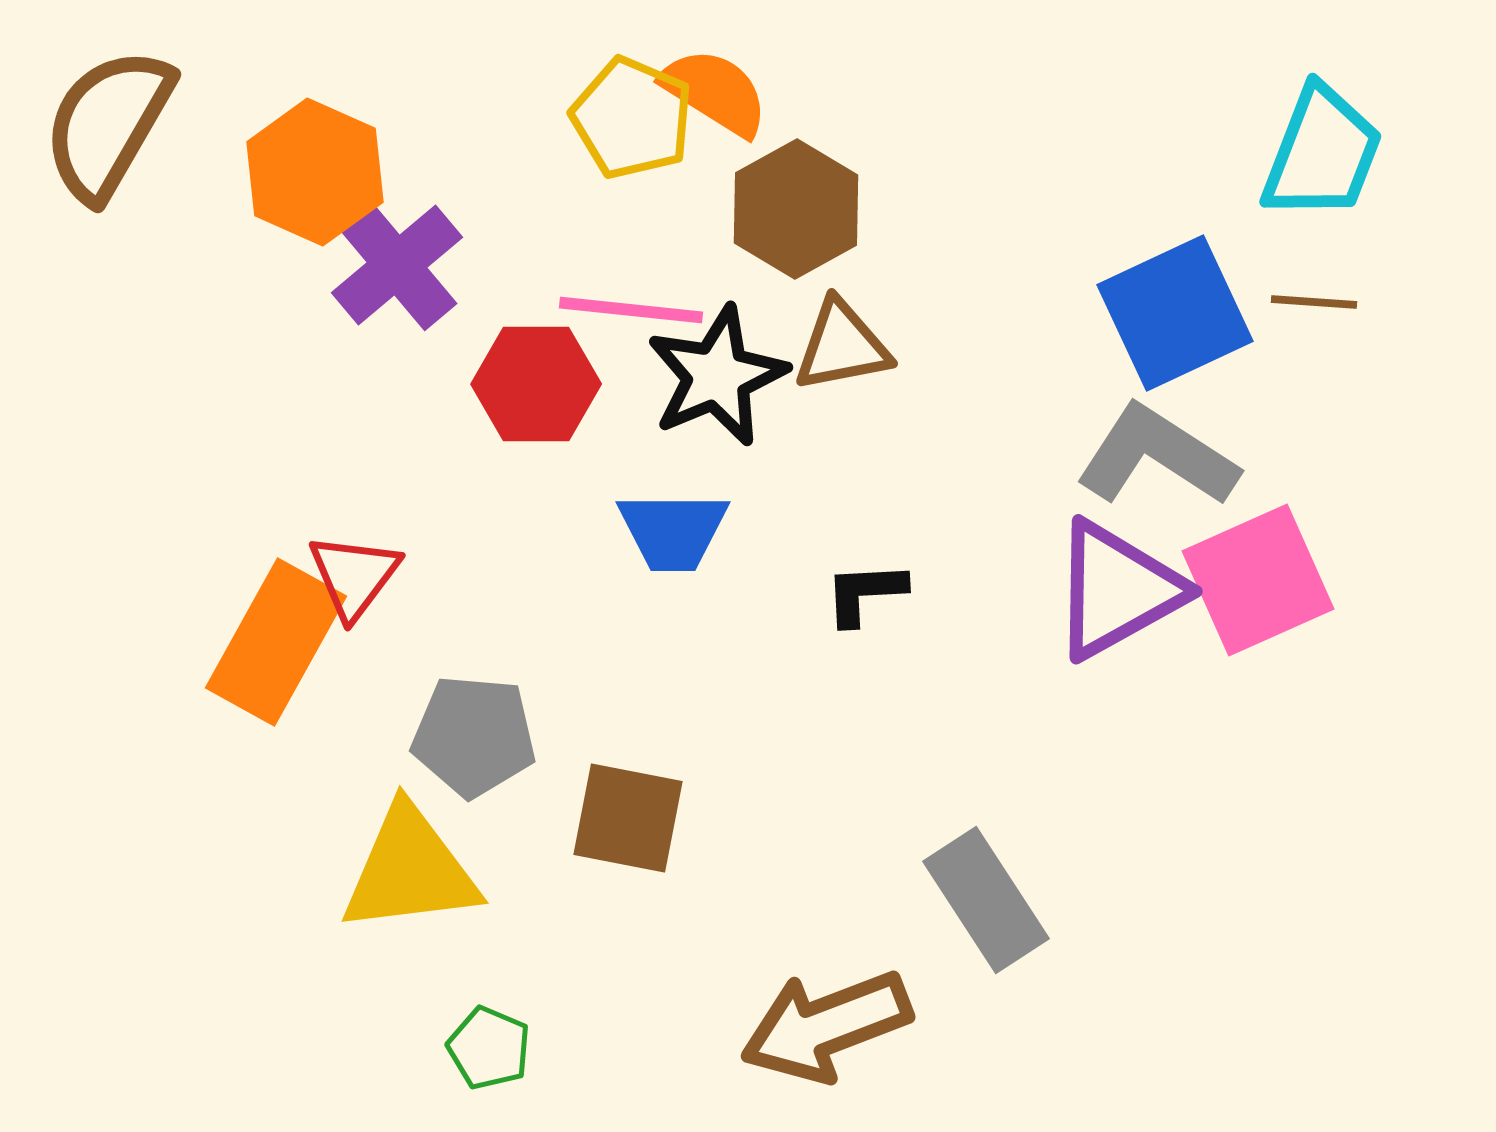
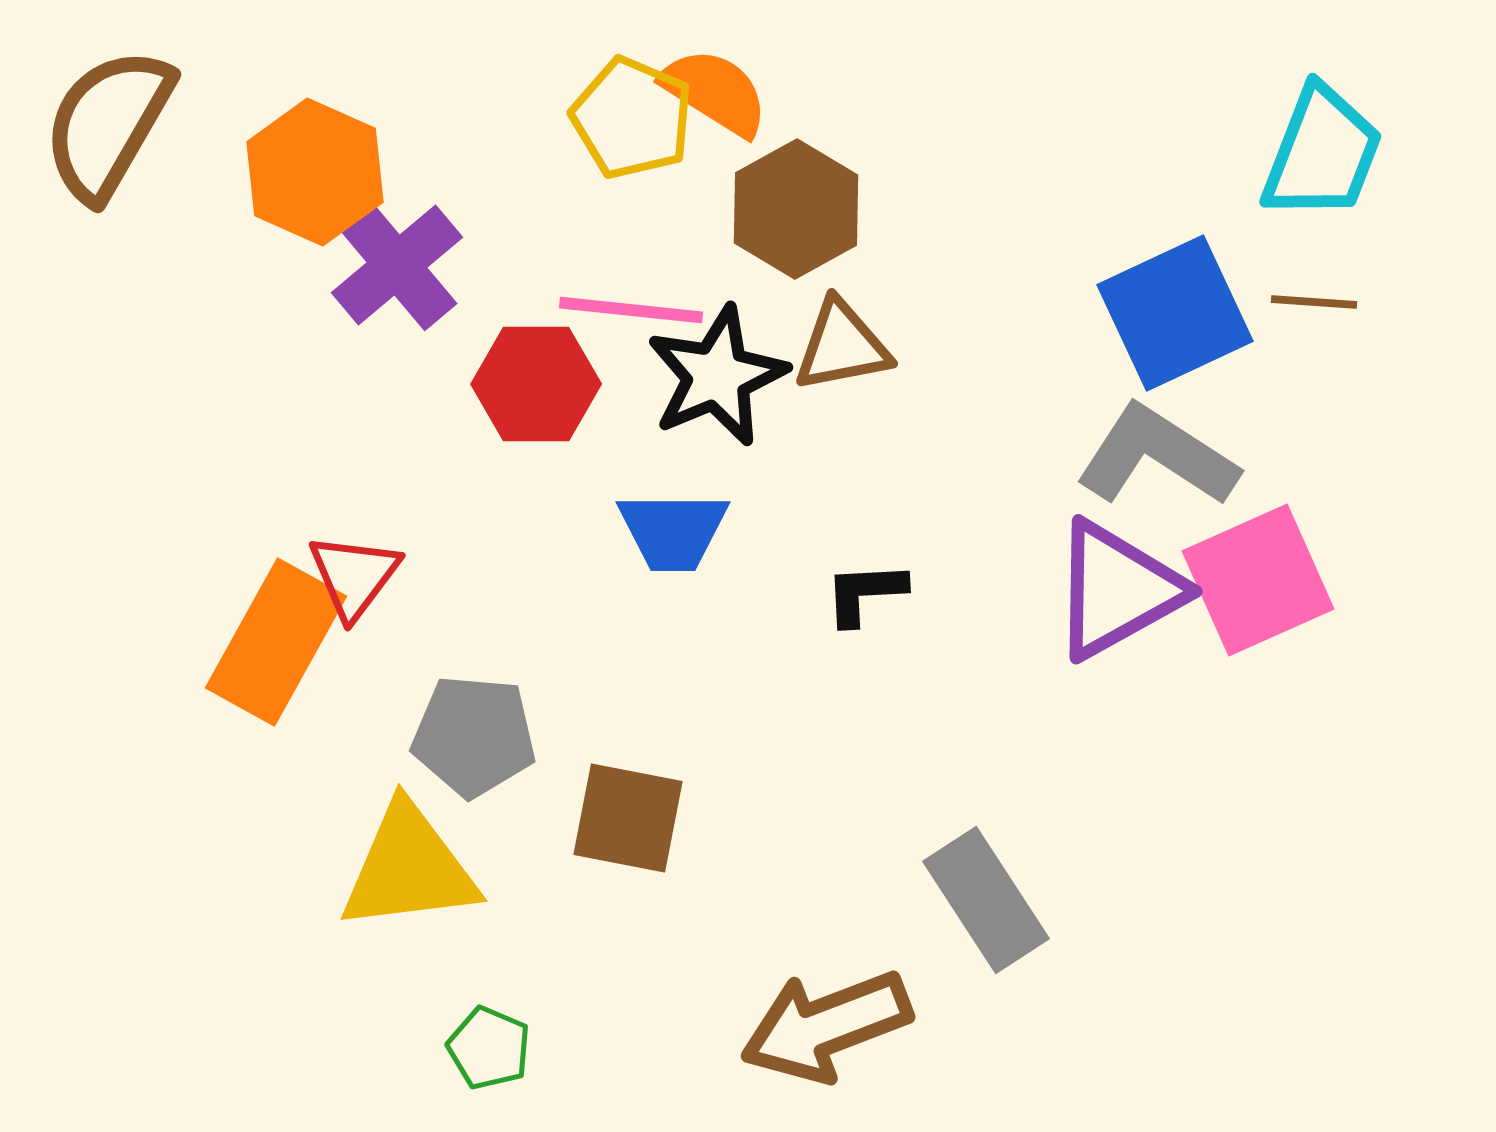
yellow triangle: moved 1 px left, 2 px up
